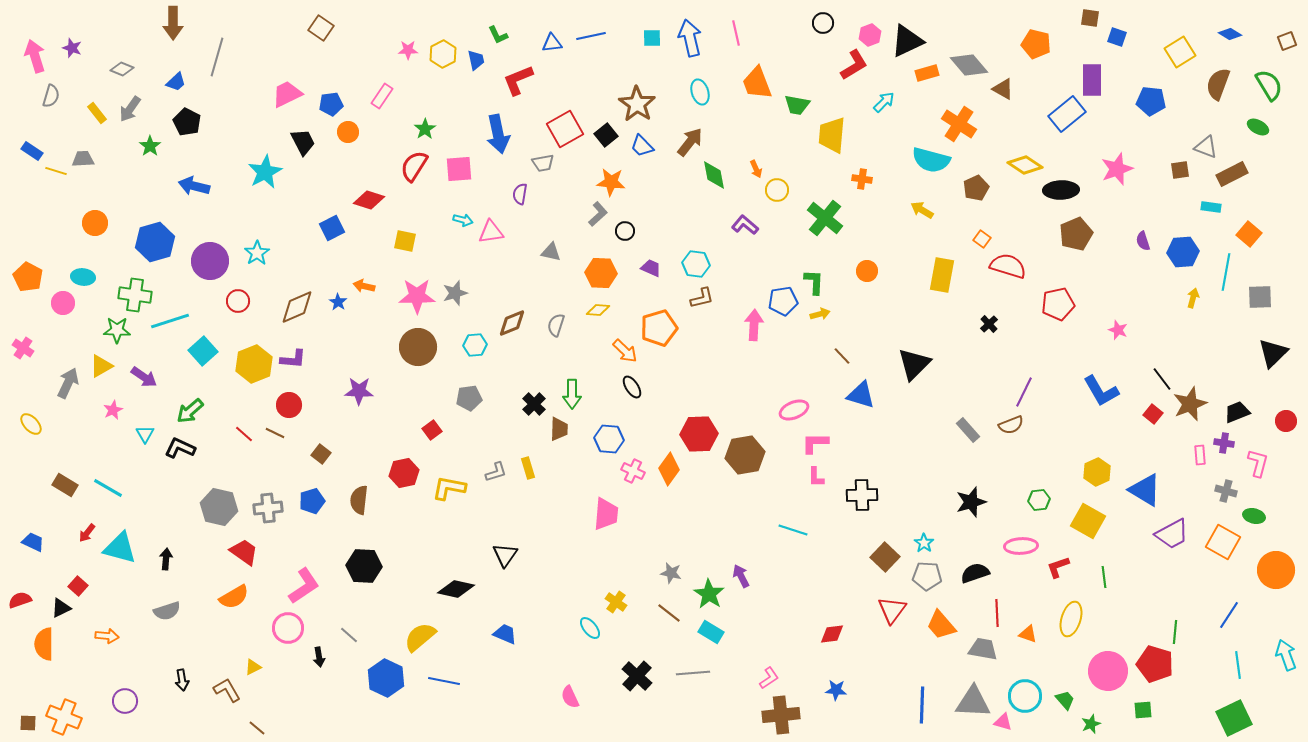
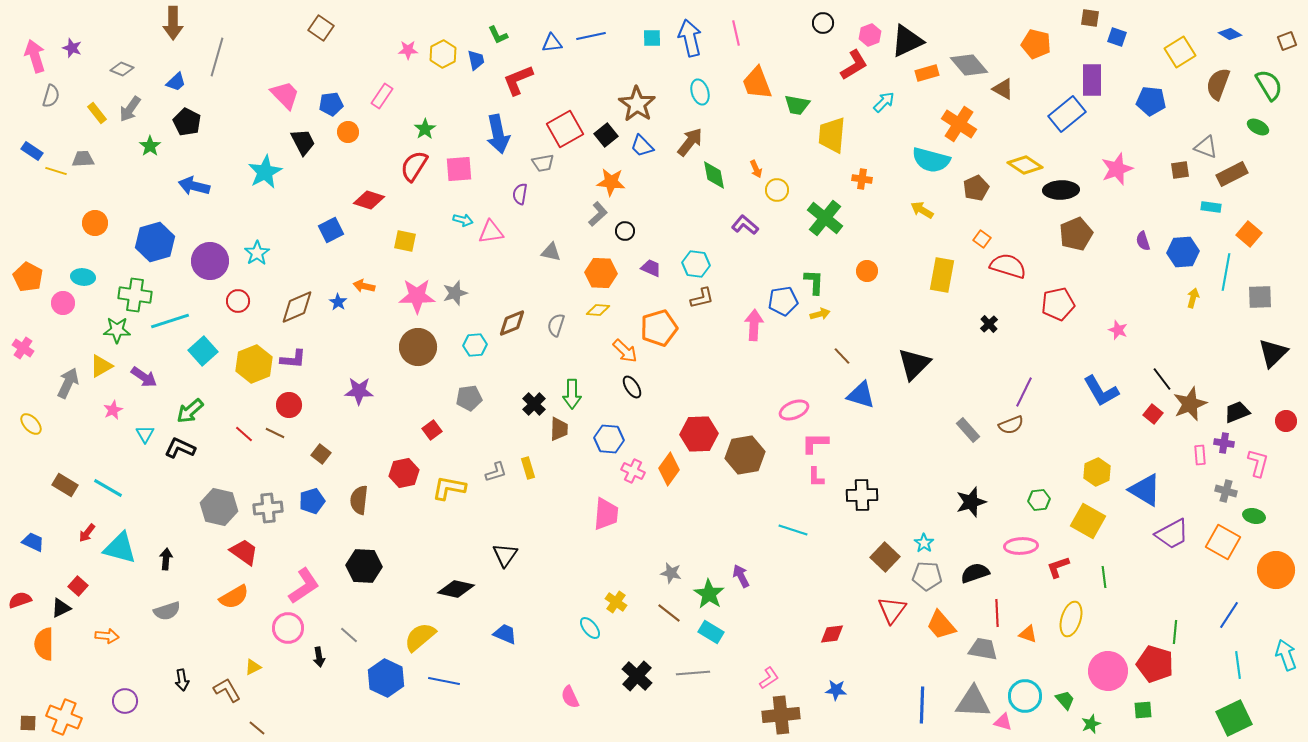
pink trapezoid at (287, 94): moved 2 px left, 1 px down; rotated 72 degrees clockwise
blue square at (332, 228): moved 1 px left, 2 px down
